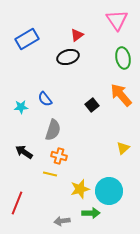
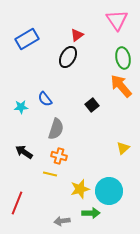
black ellipse: rotated 45 degrees counterclockwise
orange arrow: moved 9 px up
gray semicircle: moved 3 px right, 1 px up
